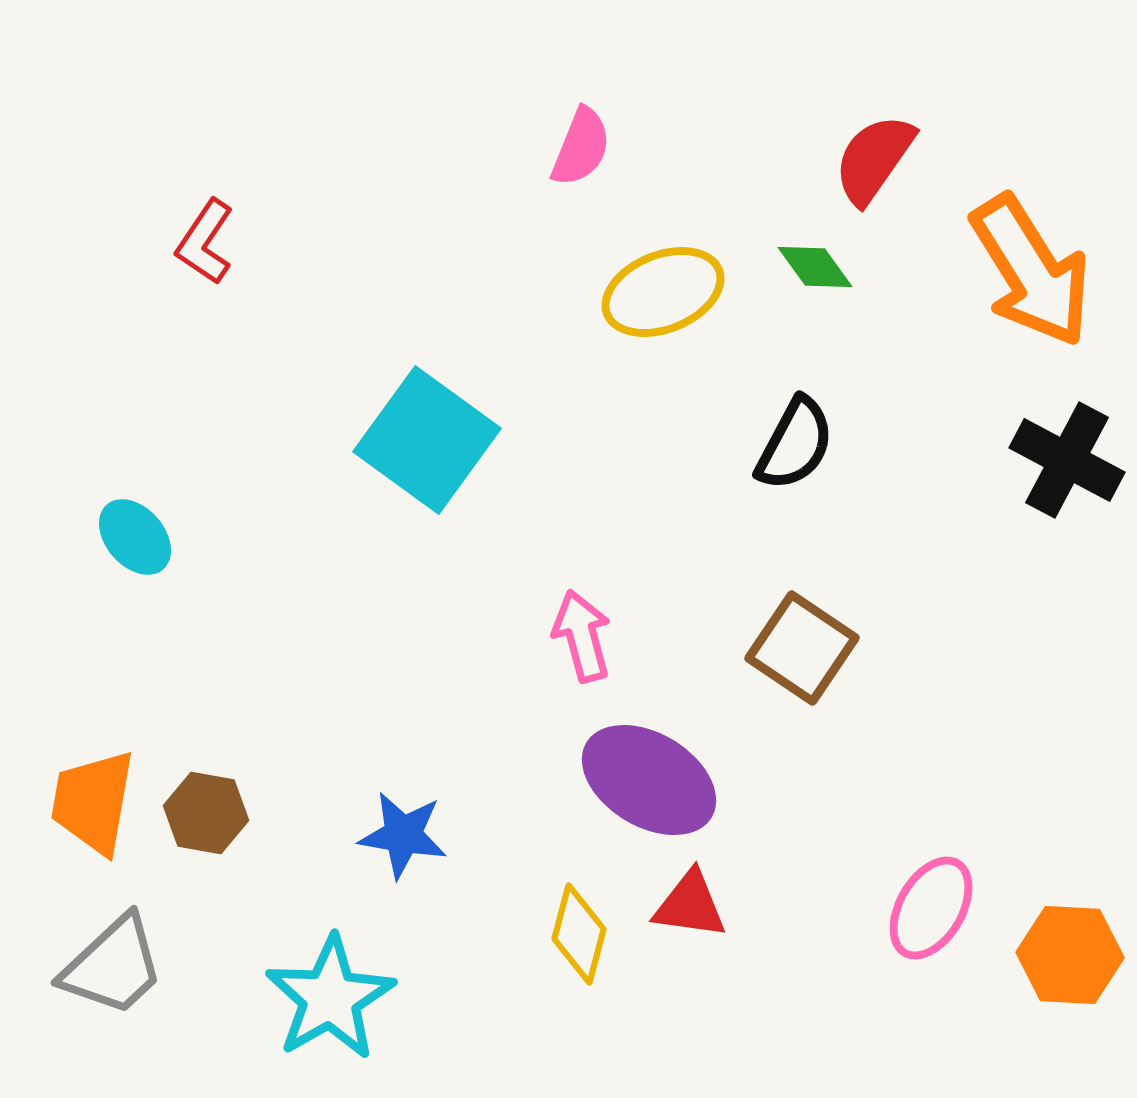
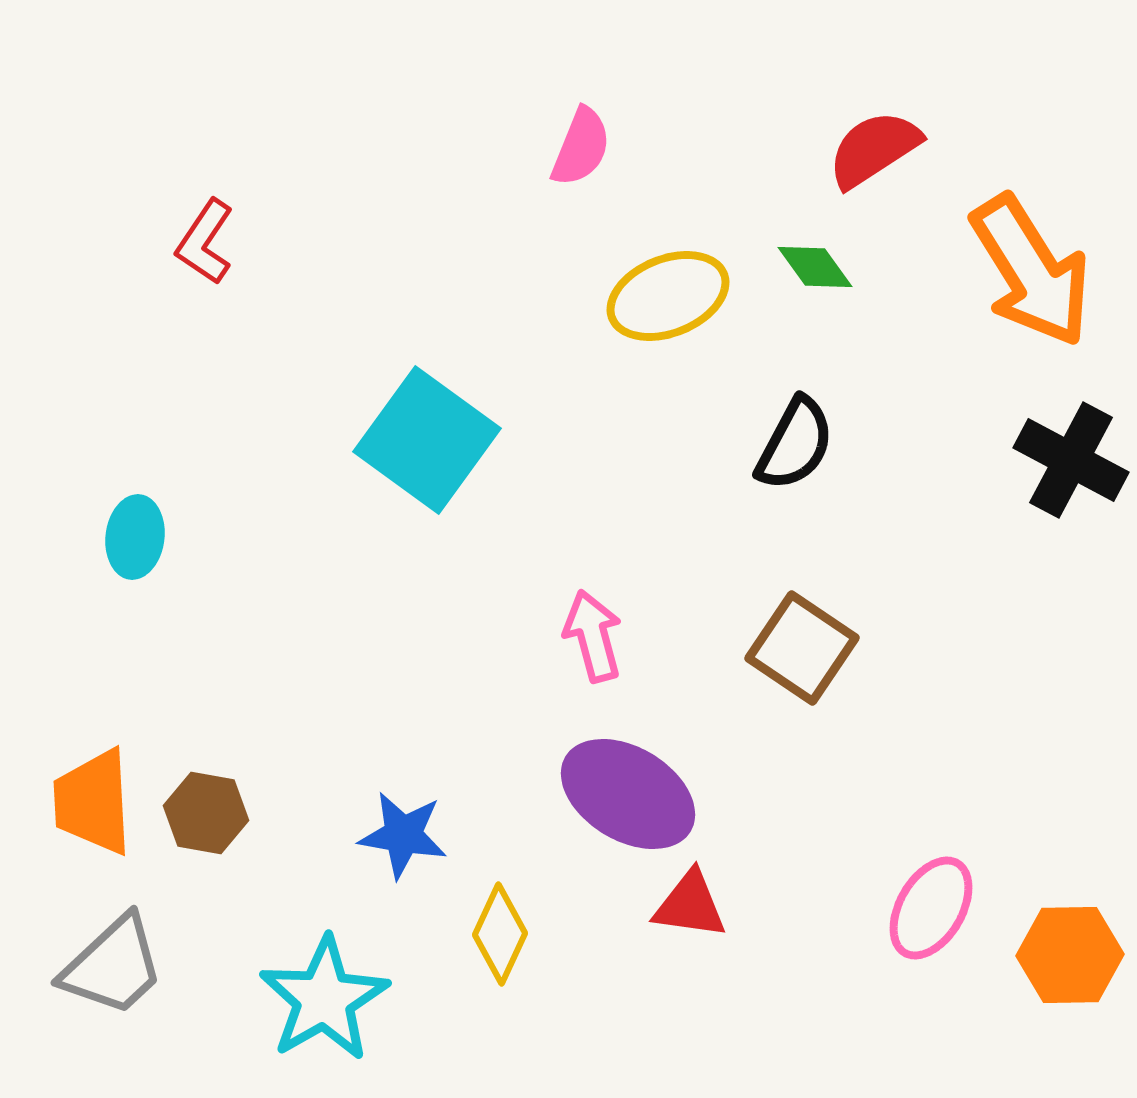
red semicircle: moved 10 px up; rotated 22 degrees clockwise
yellow ellipse: moved 5 px right, 4 px down
black cross: moved 4 px right
cyan ellipse: rotated 48 degrees clockwise
pink arrow: moved 11 px right
purple ellipse: moved 21 px left, 14 px down
orange trapezoid: rotated 13 degrees counterclockwise
yellow diamond: moved 79 px left; rotated 10 degrees clockwise
orange hexagon: rotated 4 degrees counterclockwise
cyan star: moved 6 px left, 1 px down
